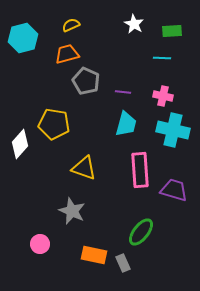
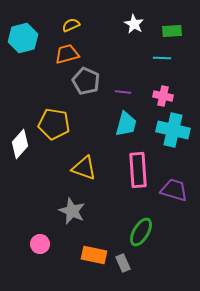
pink rectangle: moved 2 px left
green ellipse: rotated 8 degrees counterclockwise
